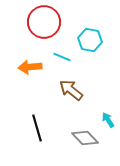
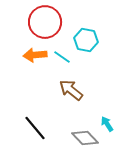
red circle: moved 1 px right
cyan hexagon: moved 4 px left
cyan line: rotated 12 degrees clockwise
orange arrow: moved 5 px right, 12 px up
cyan arrow: moved 1 px left, 4 px down
black line: moved 2 px left; rotated 24 degrees counterclockwise
